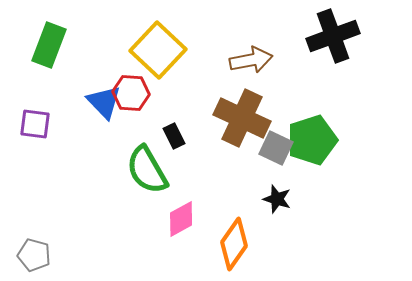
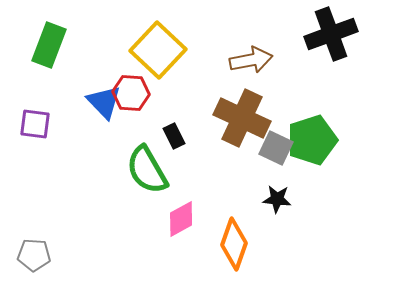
black cross: moved 2 px left, 2 px up
black star: rotated 12 degrees counterclockwise
orange diamond: rotated 15 degrees counterclockwise
gray pentagon: rotated 12 degrees counterclockwise
